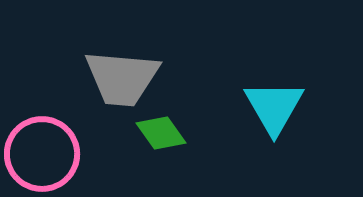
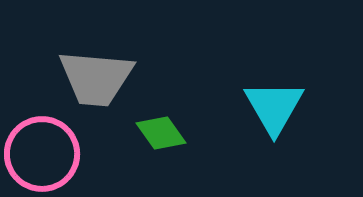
gray trapezoid: moved 26 px left
